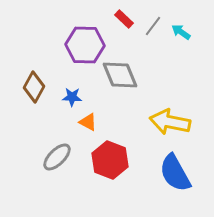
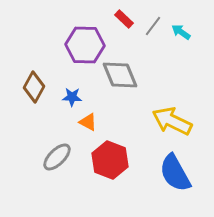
yellow arrow: moved 2 px right, 1 px up; rotated 15 degrees clockwise
